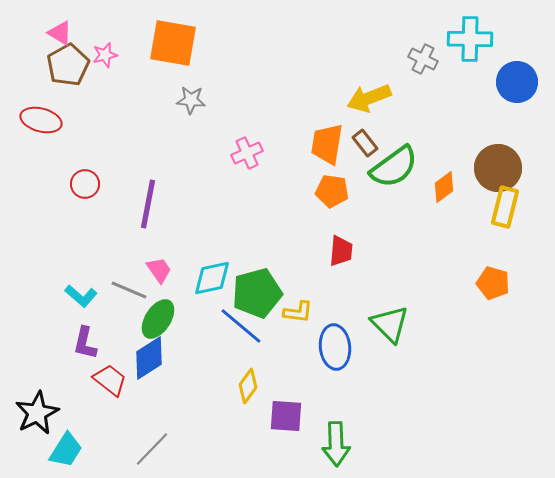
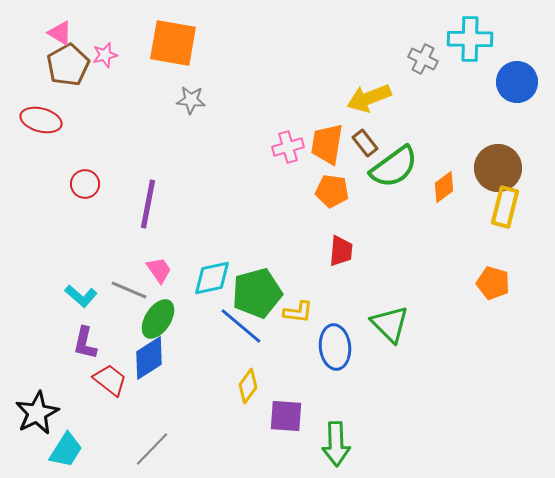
pink cross at (247, 153): moved 41 px right, 6 px up; rotated 8 degrees clockwise
